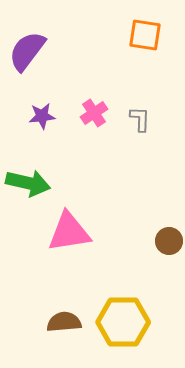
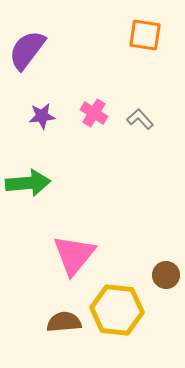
purple semicircle: moved 1 px up
pink cross: rotated 24 degrees counterclockwise
gray L-shape: rotated 44 degrees counterclockwise
green arrow: rotated 18 degrees counterclockwise
pink triangle: moved 5 px right, 23 px down; rotated 42 degrees counterclockwise
brown circle: moved 3 px left, 34 px down
yellow hexagon: moved 6 px left, 12 px up; rotated 6 degrees clockwise
